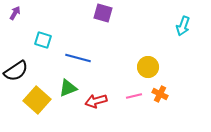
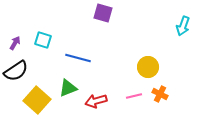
purple arrow: moved 30 px down
